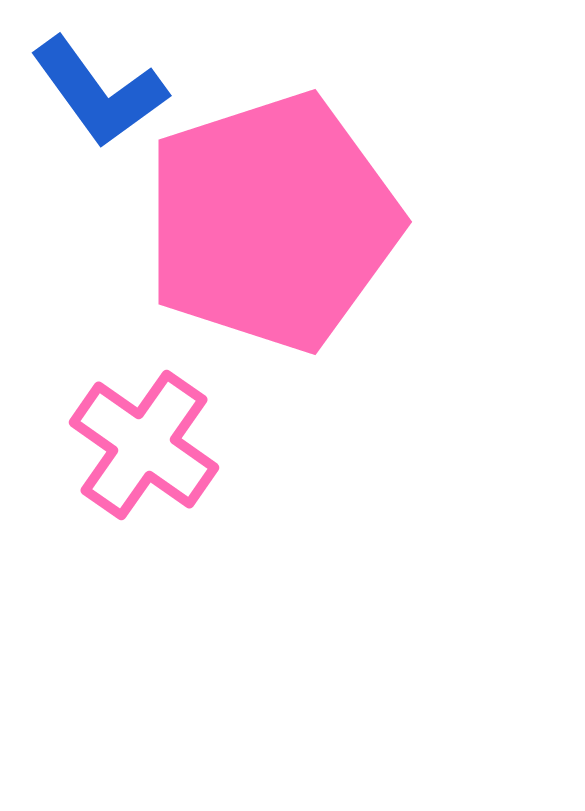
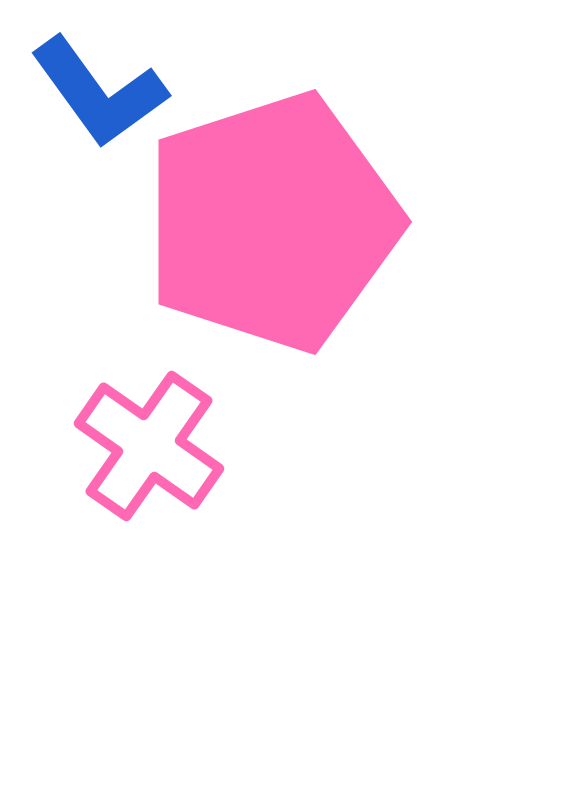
pink cross: moved 5 px right, 1 px down
